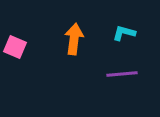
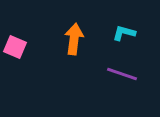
purple line: rotated 24 degrees clockwise
